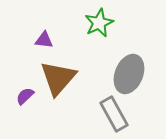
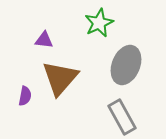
gray ellipse: moved 3 px left, 9 px up
brown triangle: moved 2 px right
purple semicircle: rotated 144 degrees clockwise
gray rectangle: moved 8 px right, 3 px down
